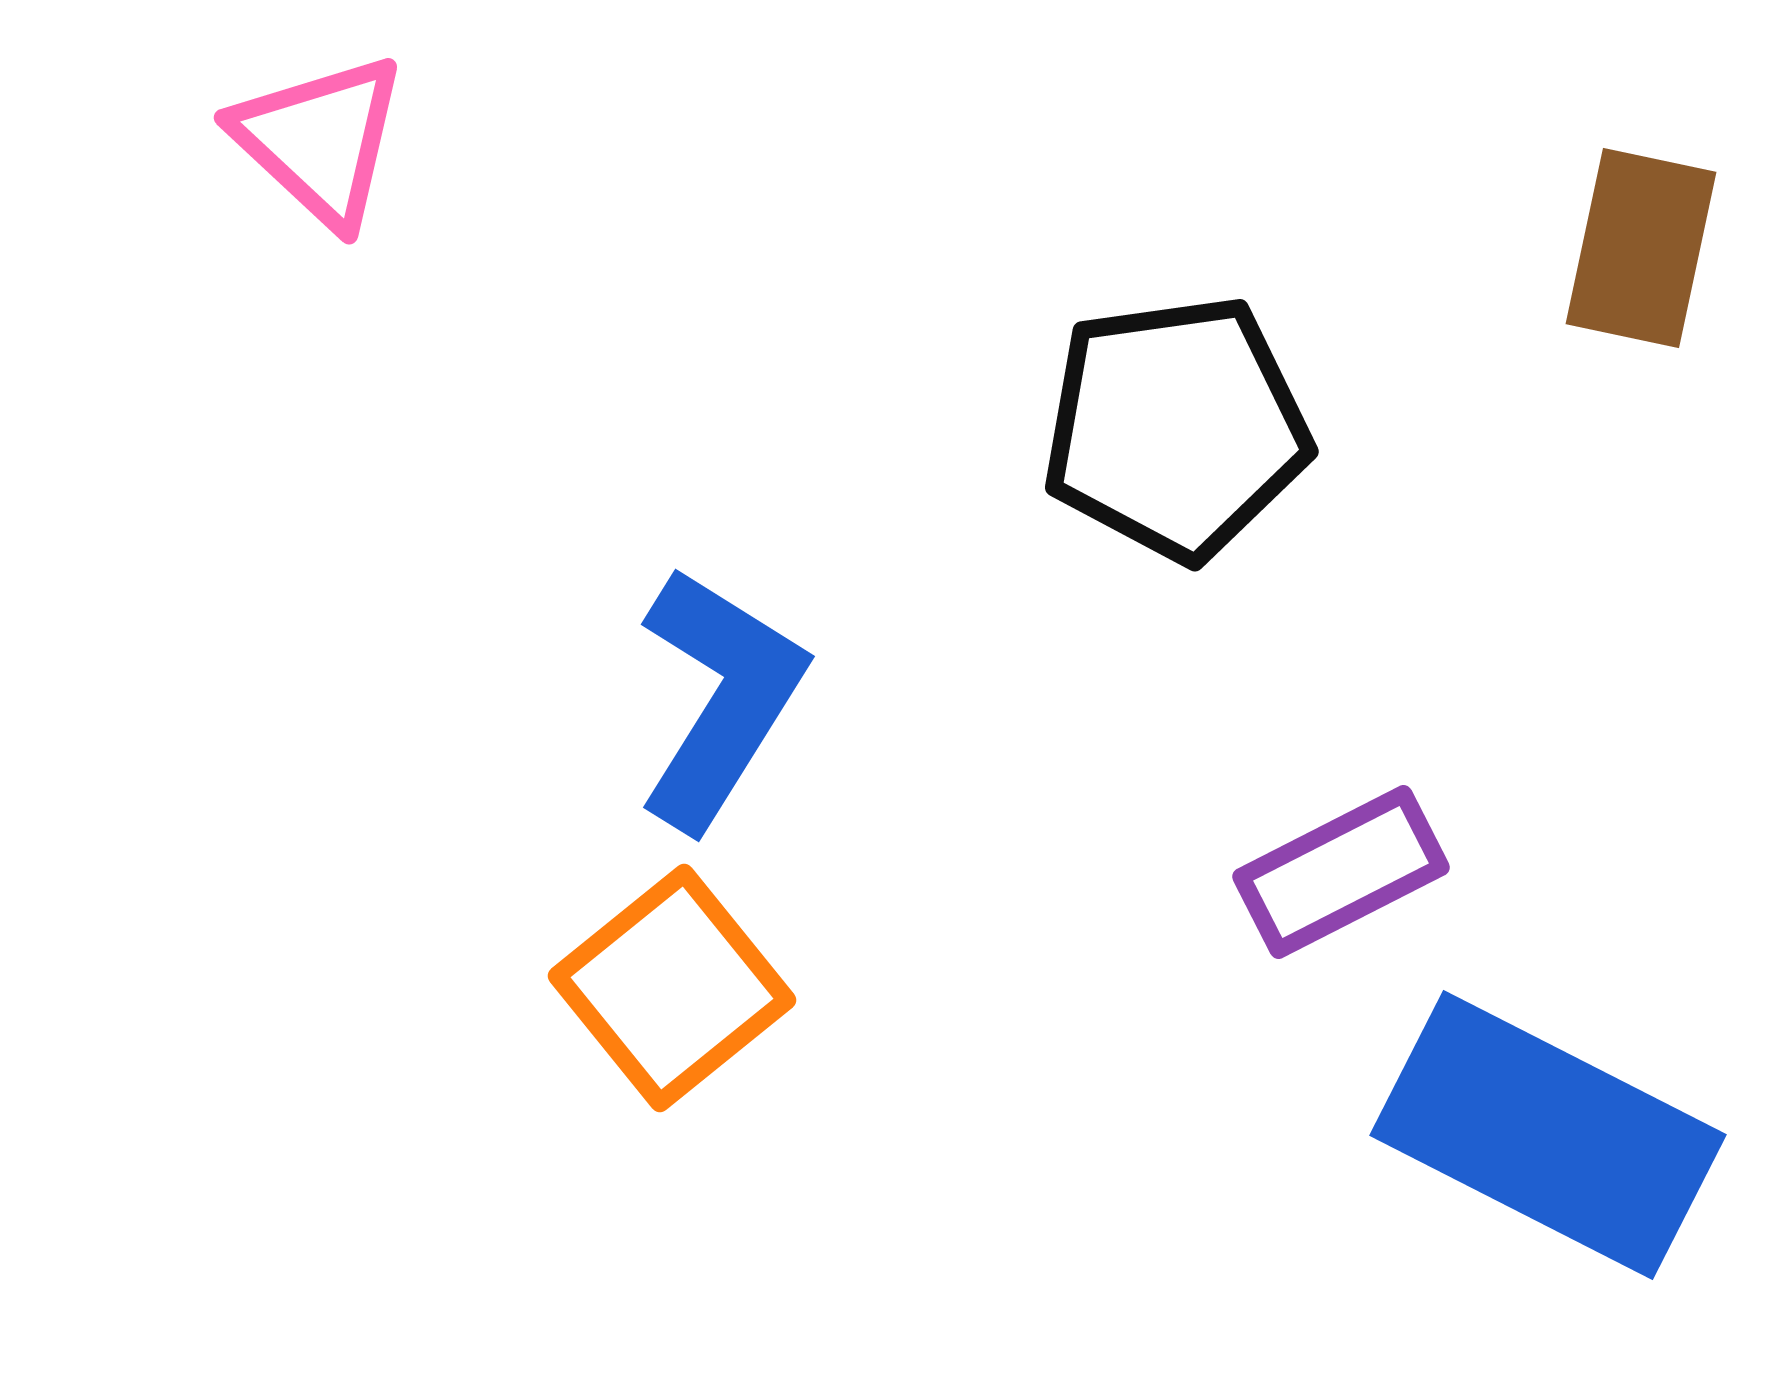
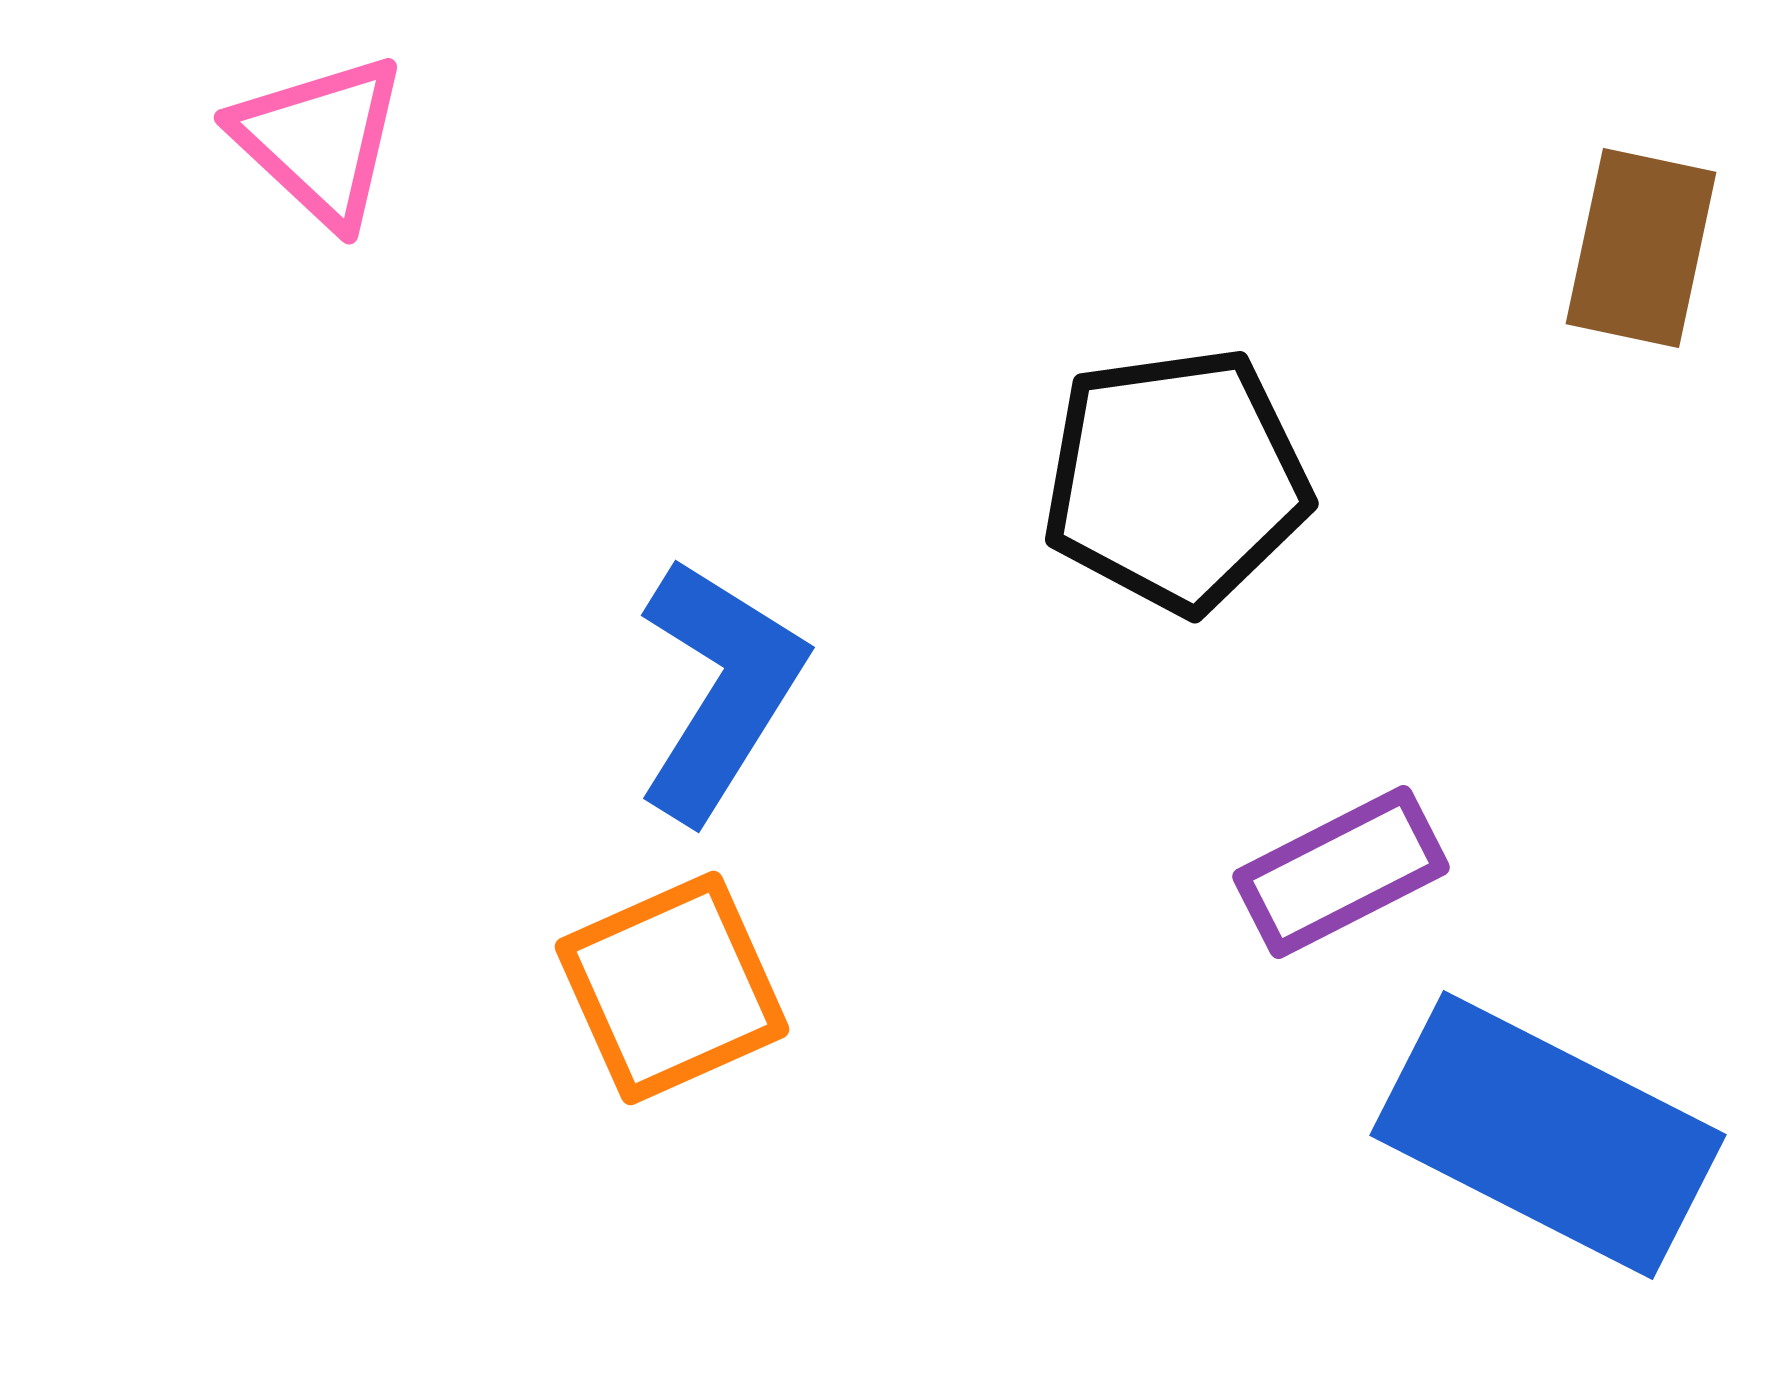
black pentagon: moved 52 px down
blue L-shape: moved 9 px up
orange square: rotated 15 degrees clockwise
